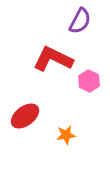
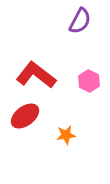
red L-shape: moved 17 px left, 16 px down; rotated 12 degrees clockwise
